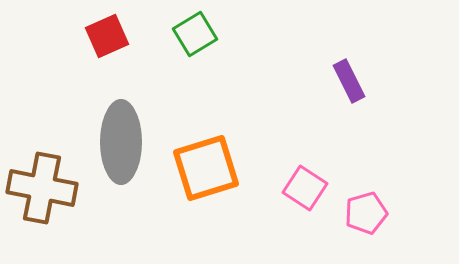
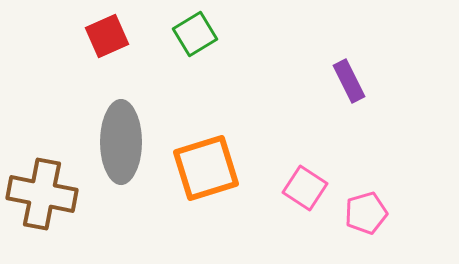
brown cross: moved 6 px down
